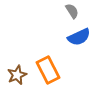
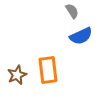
blue semicircle: moved 2 px right, 1 px up
orange rectangle: rotated 20 degrees clockwise
